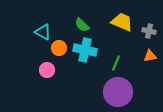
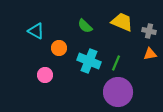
green semicircle: moved 3 px right, 1 px down
cyan triangle: moved 7 px left, 1 px up
cyan cross: moved 4 px right, 11 px down; rotated 10 degrees clockwise
orange triangle: moved 2 px up
pink circle: moved 2 px left, 5 px down
